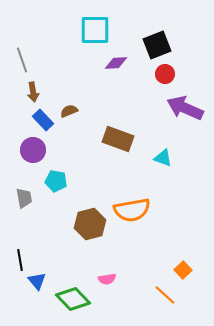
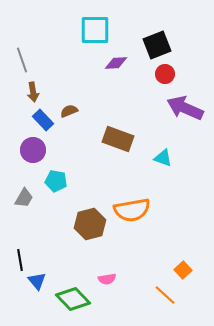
gray trapezoid: rotated 40 degrees clockwise
